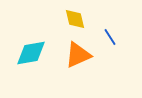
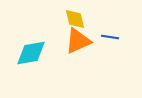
blue line: rotated 48 degrees counterclockwise
orange triangle: moved 14 px up
